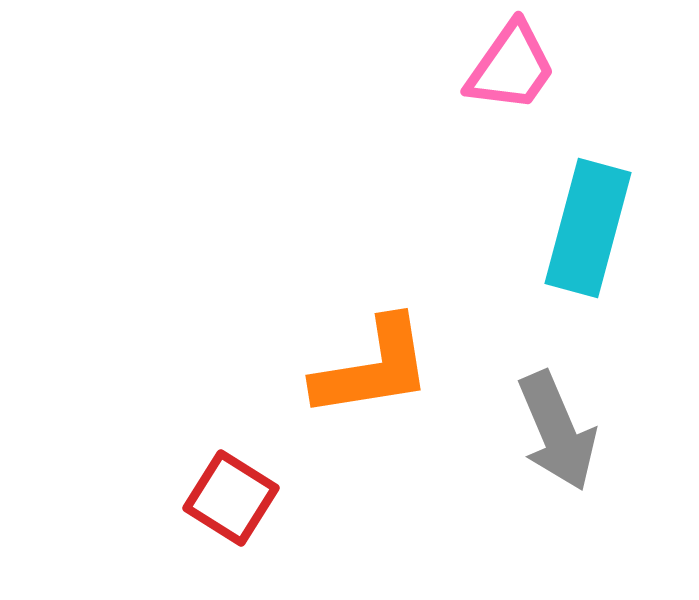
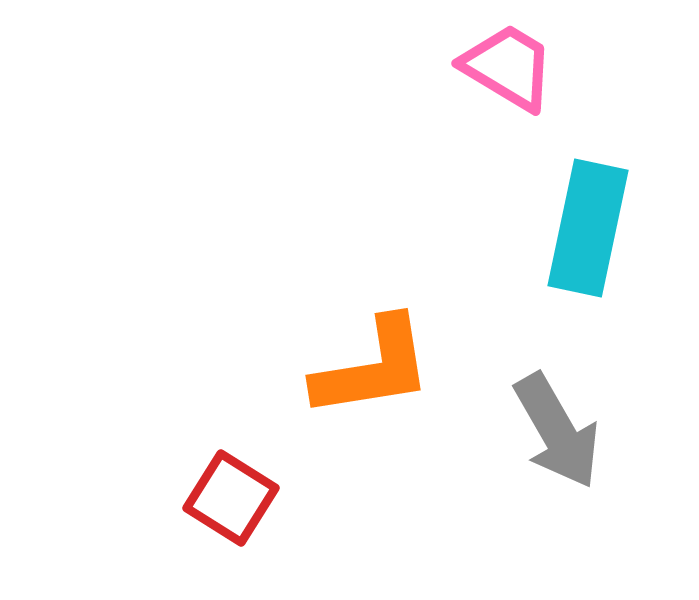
pink trapezoid: moved 3 px left; rotated 94 degrees counterclockwise
cyan rectangle: rotated 3 degrees counterclockwise
gray arrow: rotated 7 degrees counterclockwise
